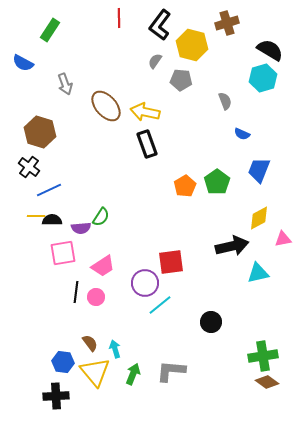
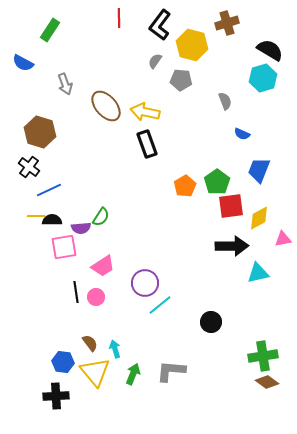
black arrow at (232, 246): rotated 12 degrees clockwise
pink square at (63, 253): moved 1 px right, 6 px up
red square at (171, 262): moved 60 px right, 56 px up
black line at (76, 292): rotated 15 degrees counterclockwise
